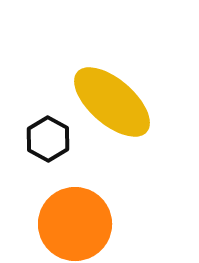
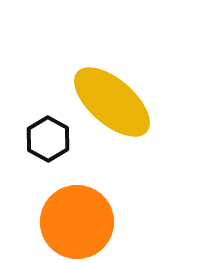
orange circle: moved 2 px right, 2 px up
